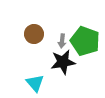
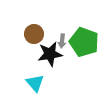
green pentagon: moved 1 px left, 1 px down
black star: moved 13 px left, 8 px up
